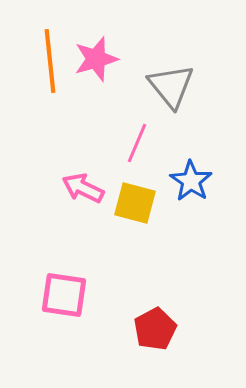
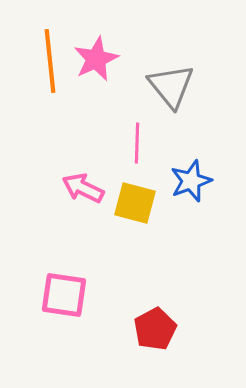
pink star: rotated 9 degrees counterclockwise
pink line: rotated 21 degrees counterclockwise
blue star: rotated 18 degrees clockwise
